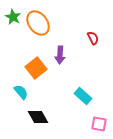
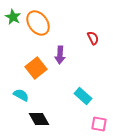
cyan semicircle: moved 3 px down; rotated 21 degrees counterclockwise
black diamond: moved 1 px right, 2 px down
